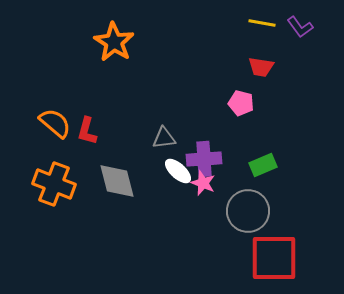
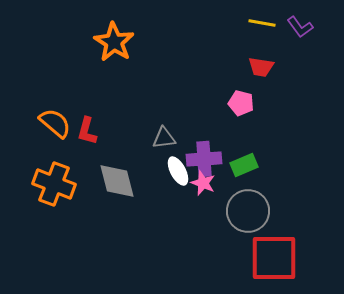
green rectangle: moved 19 px left
white ellipse: rotated 20 degrees clockwise
